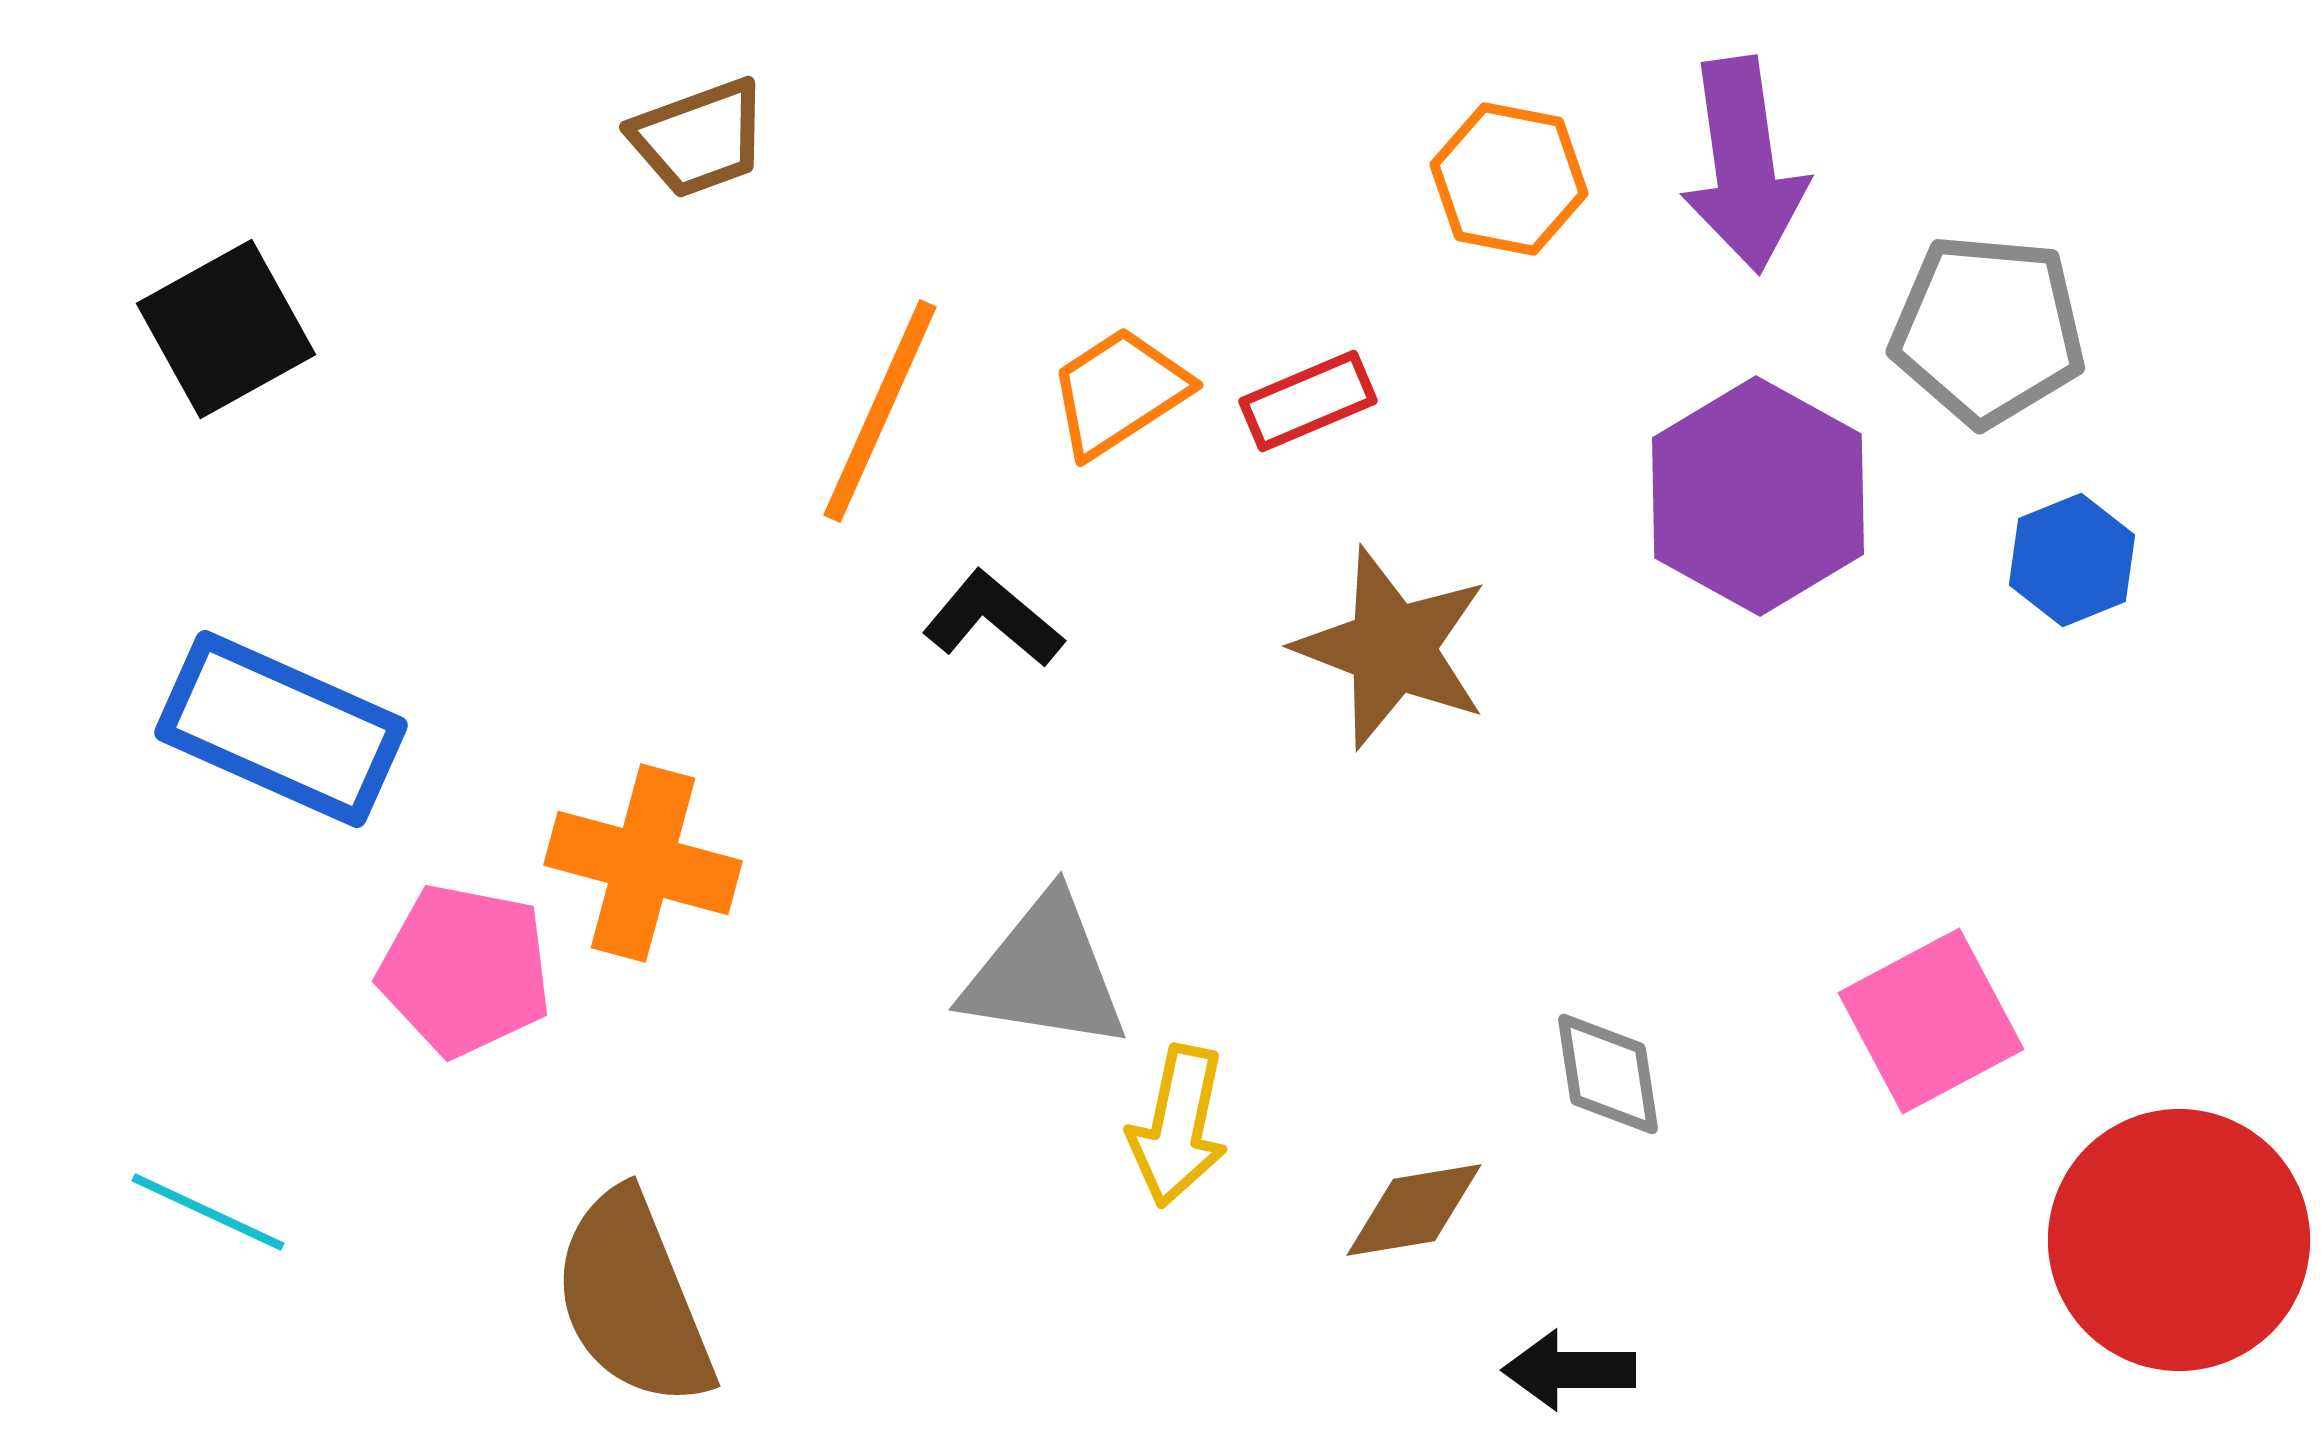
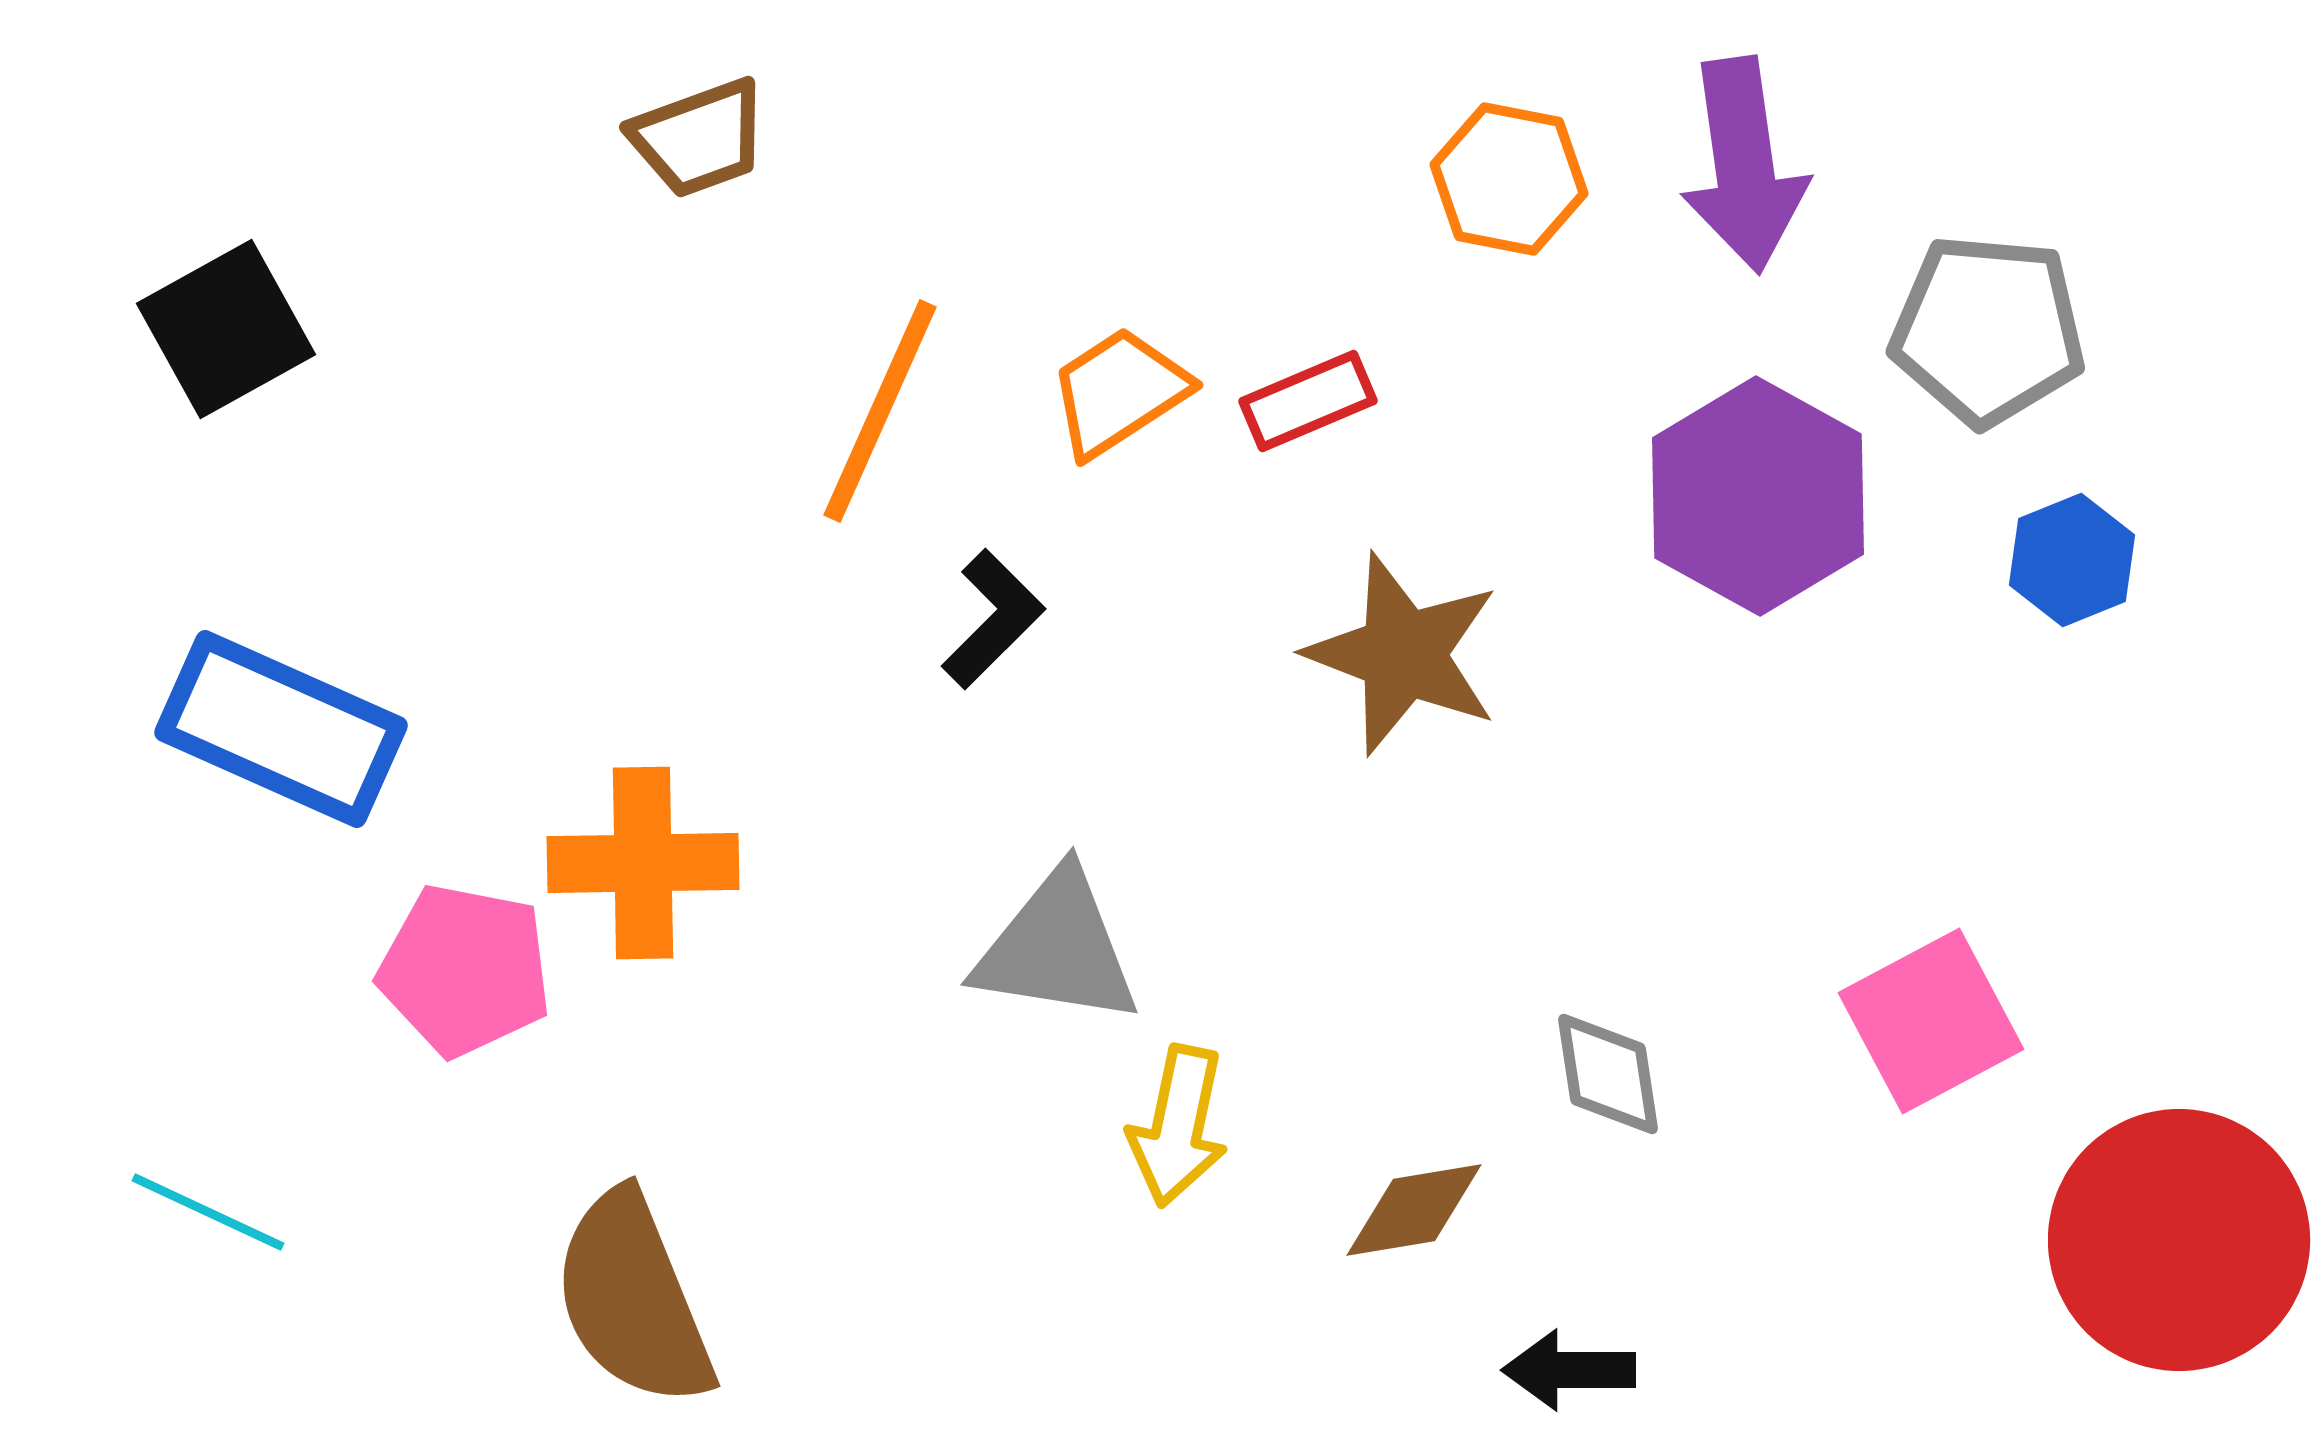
black L-shape: rotated 95 degrees clockwise
brown star: moved 11 px right, 6 px down
orange cross: rotated 16 degrees counterclockwise
gray triangle: moved 12 px right, 25 px up
